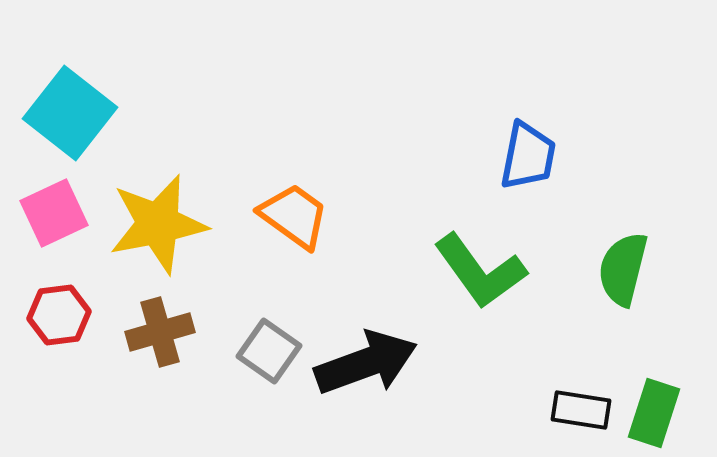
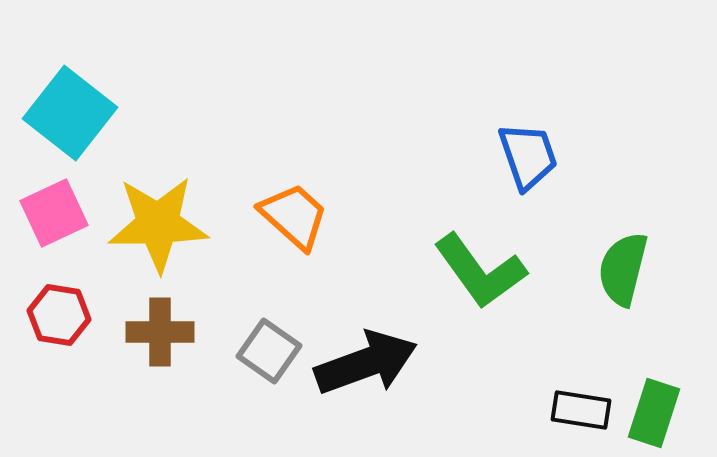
blue trapezoid: rotated 30 degrees counterclockwise
orange trapezoid: rotated 6 degrees clockwise
yellow star: rotated 10 degrees clockwise
red hexagon: rotated 16 degrees clockwise
brown cross: rotated 16 degrees clockwise
